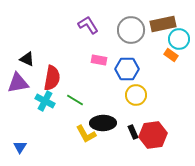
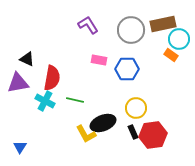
yellow circle: moved 13 px down
green line: rotated 18 degrees counterclockwise
black ellipse: rotated 20 degrees counterclockwise
